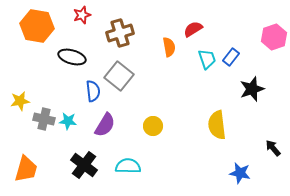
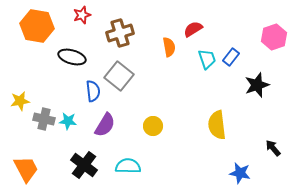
black star: moved 5 px right, 4 px up
orange trapezoid: rotated 44 degrees counterclockwise
